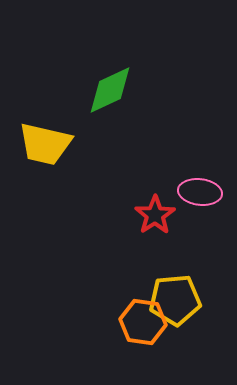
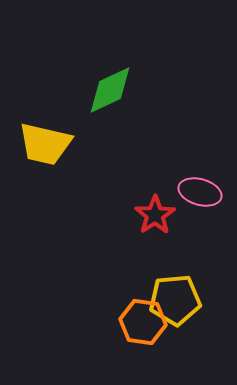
pink ellipse: rotated 9 degrees clockwise
